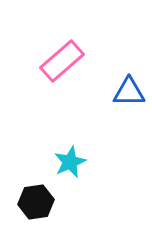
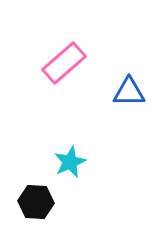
pink rectangle: moved 2 px right, 2 px down
black hexagon: rotated 12 degrees clockwise
